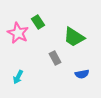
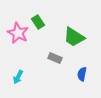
gray rectangle: rotated 40 degrees counterclockwise
blue semicircle: rotated 112 degrees clockwise
